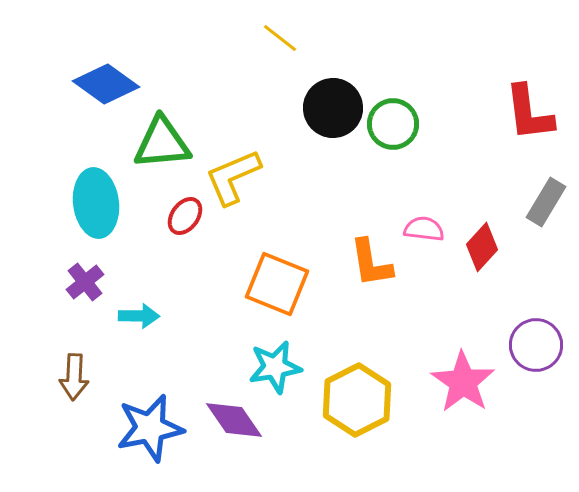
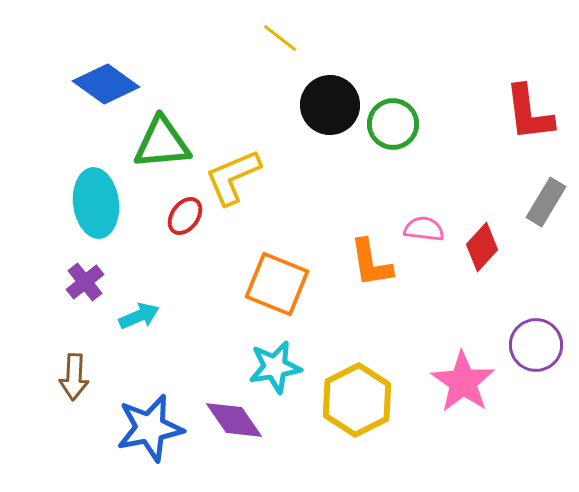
black circle: moved 3 px left, 3 px up
cyan arrow: rotated 24 degrees counterclockwise
